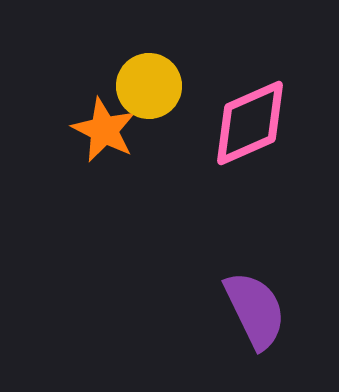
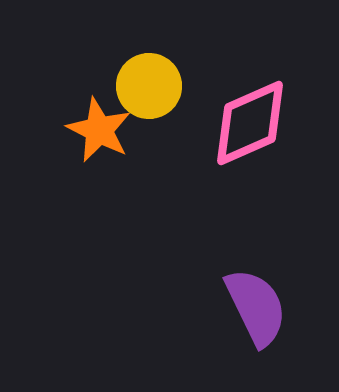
orange star: moved 5 px left
purple semicircle: moved 1 px right, 3 px up
